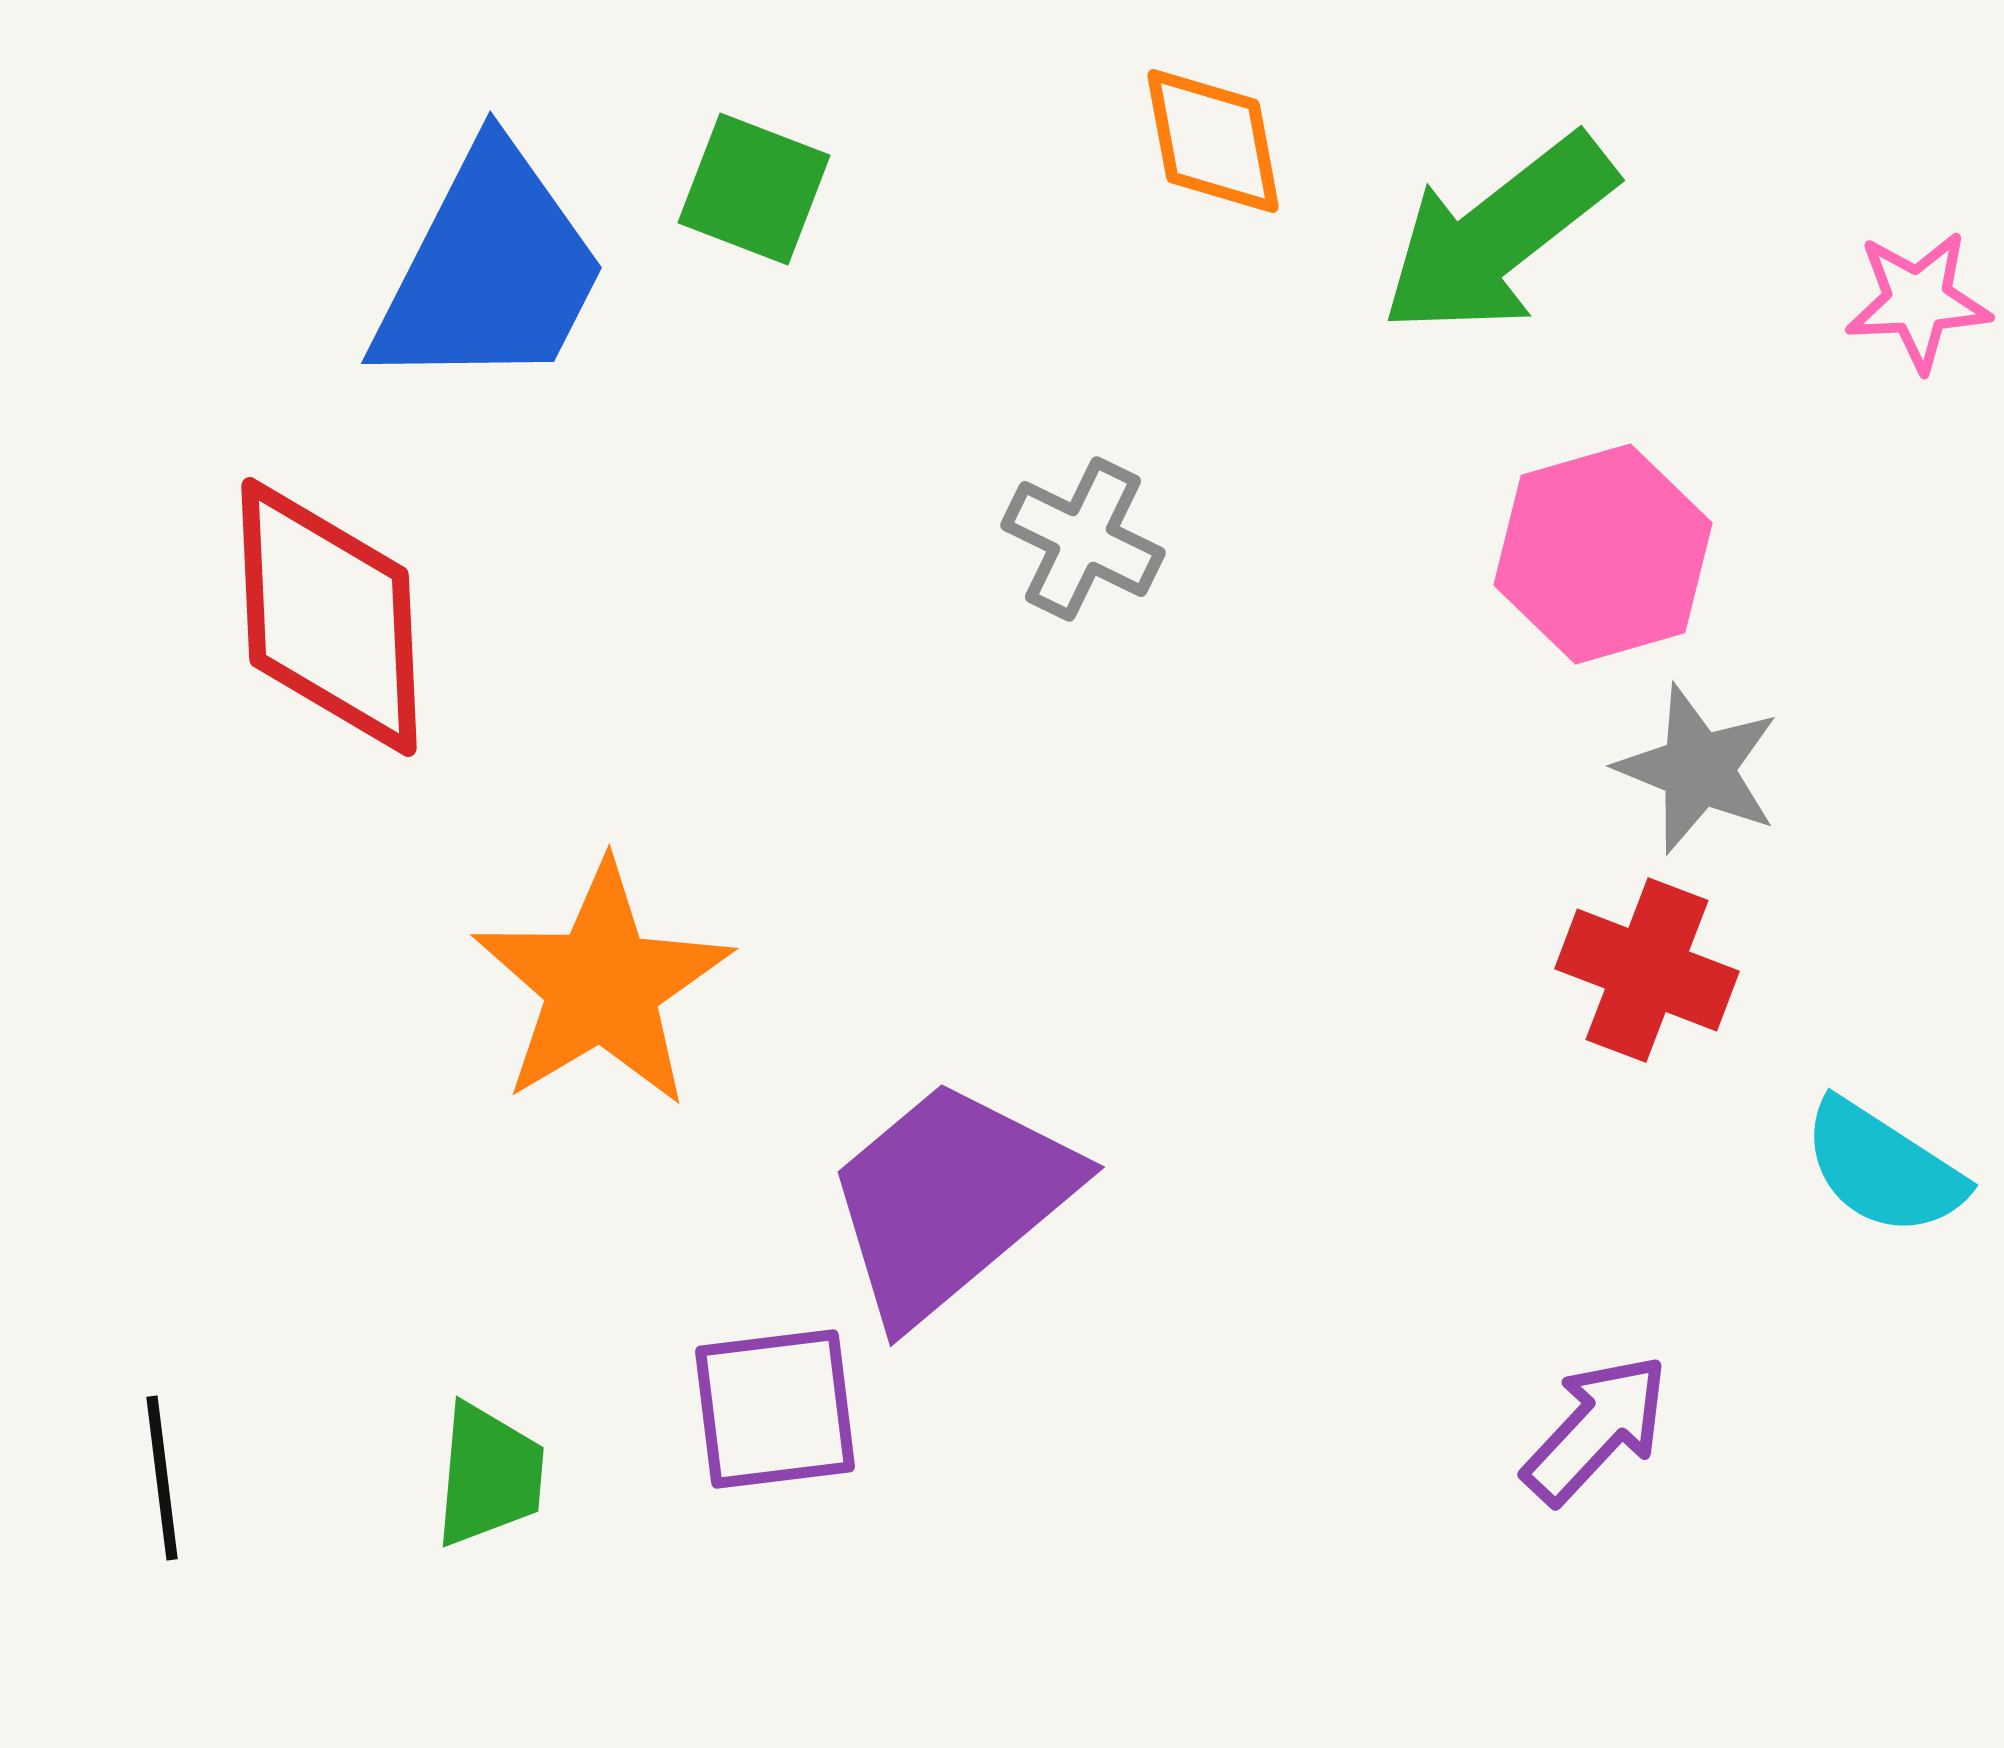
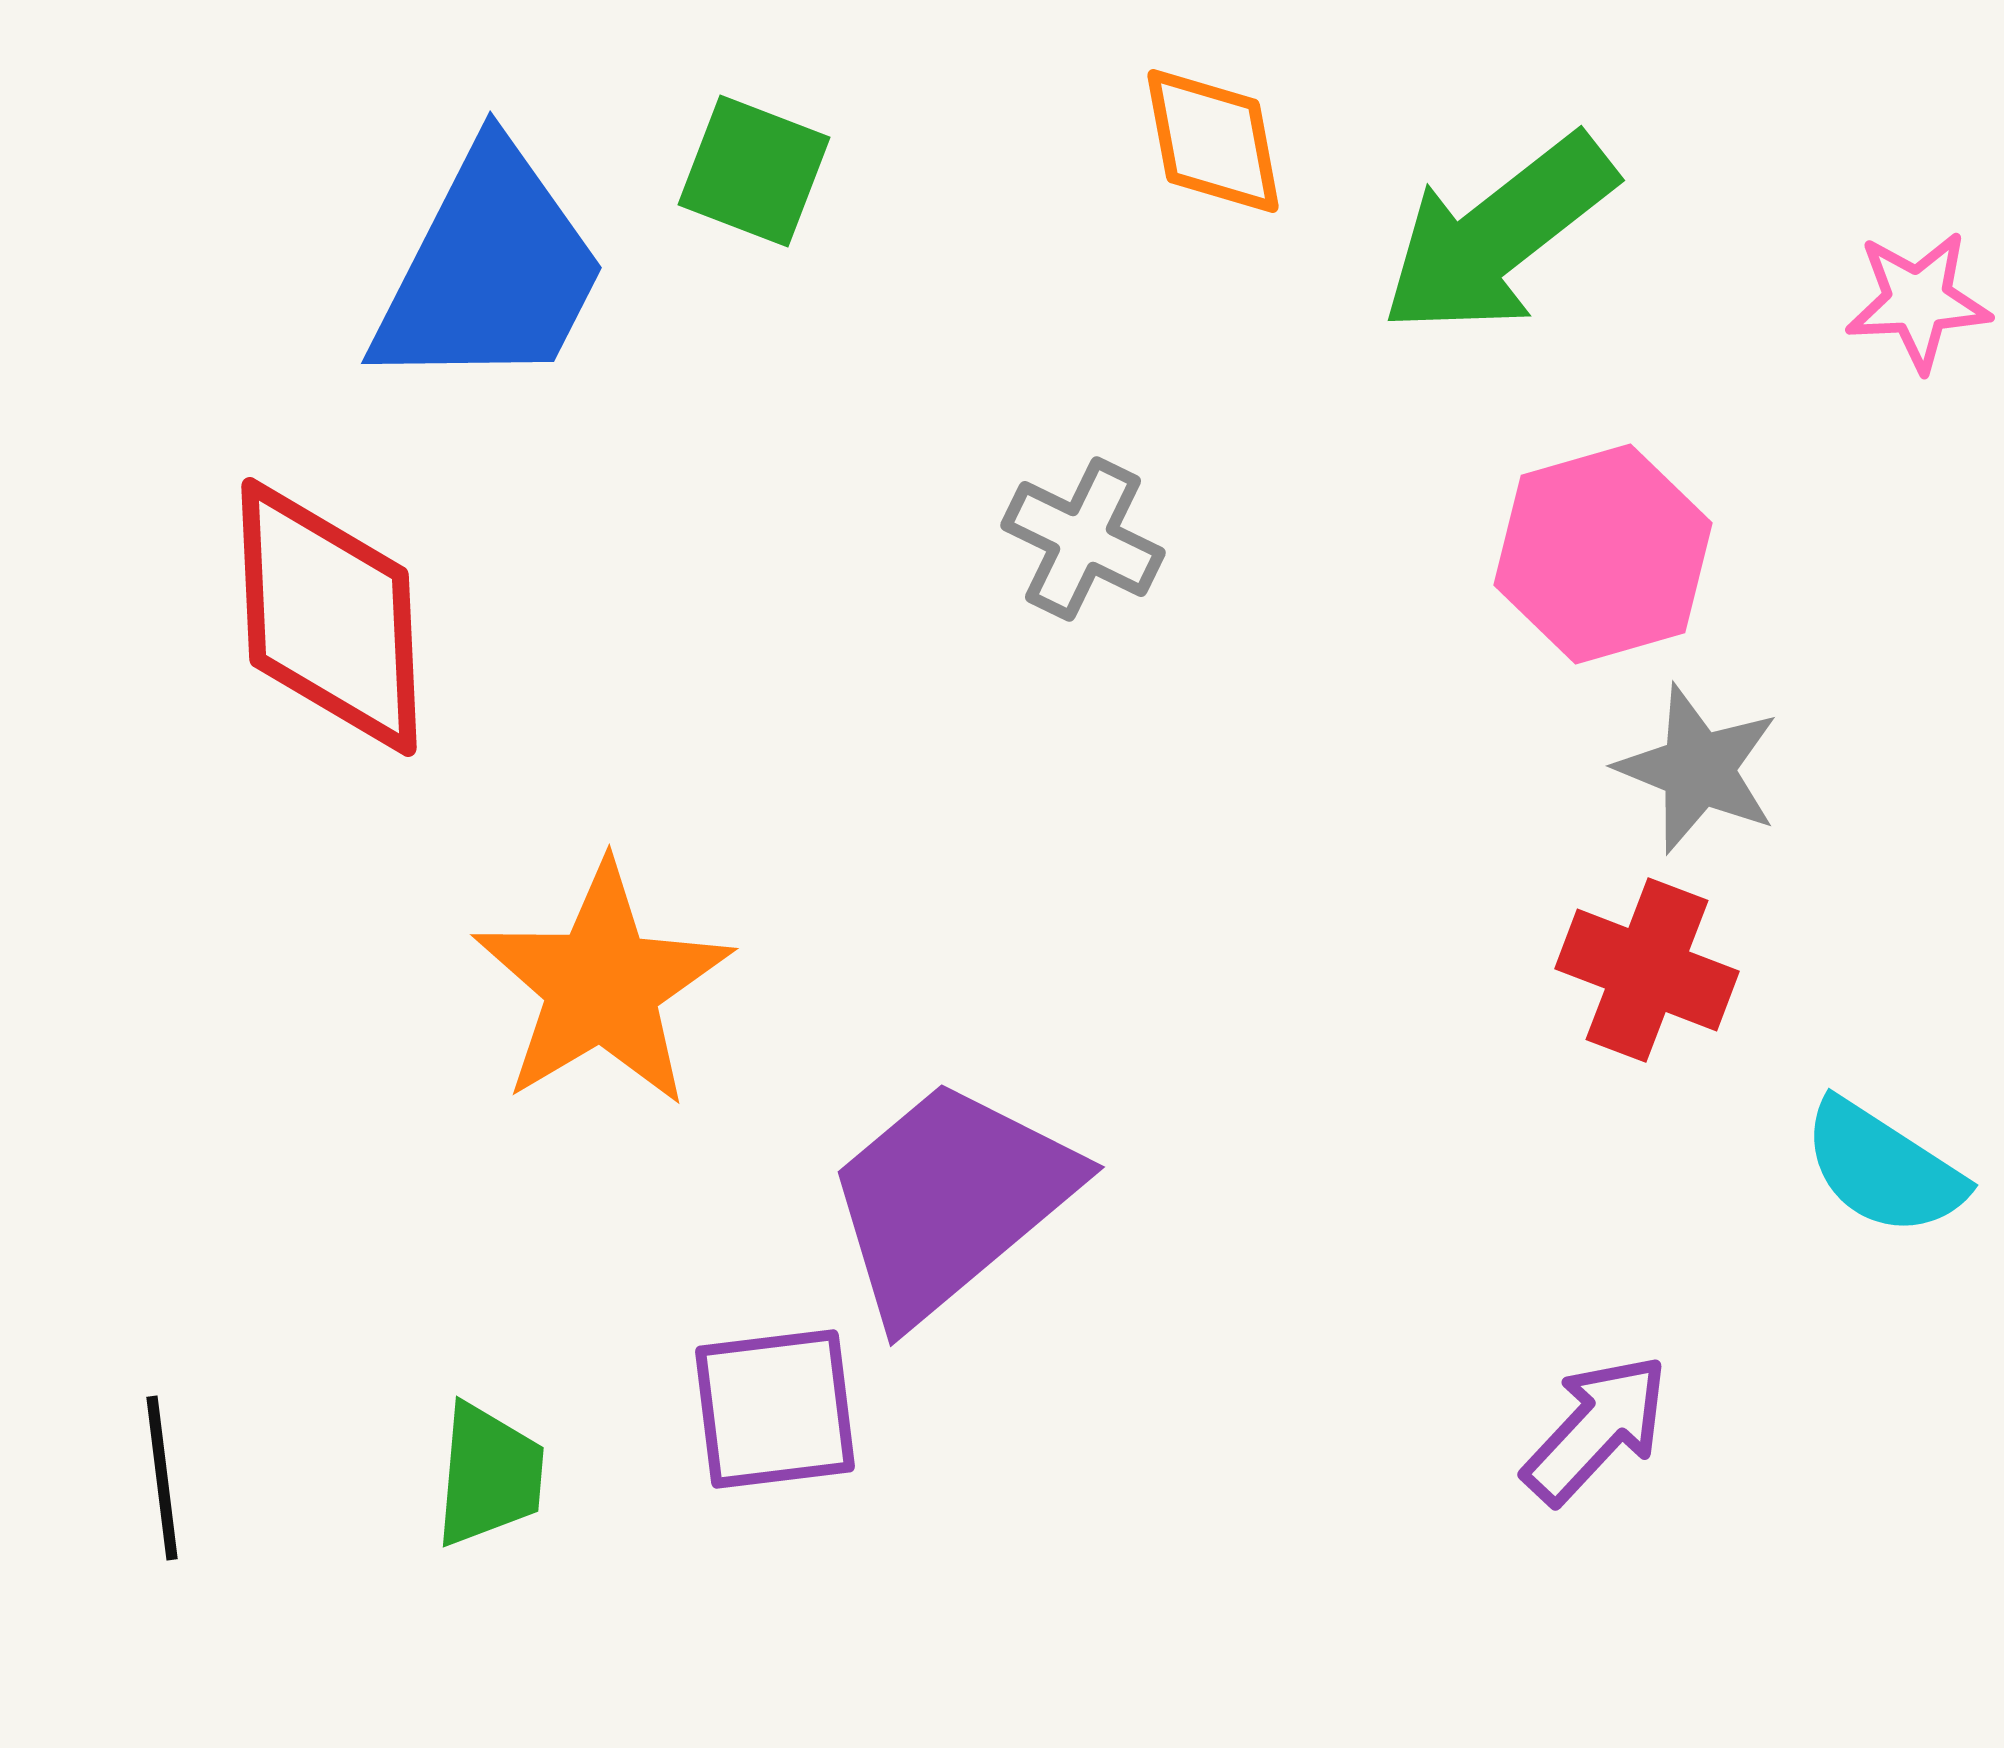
green square: moved 18 px up
